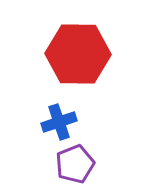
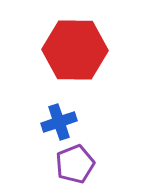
red hexagon: moved 3 px left, 4 px up
